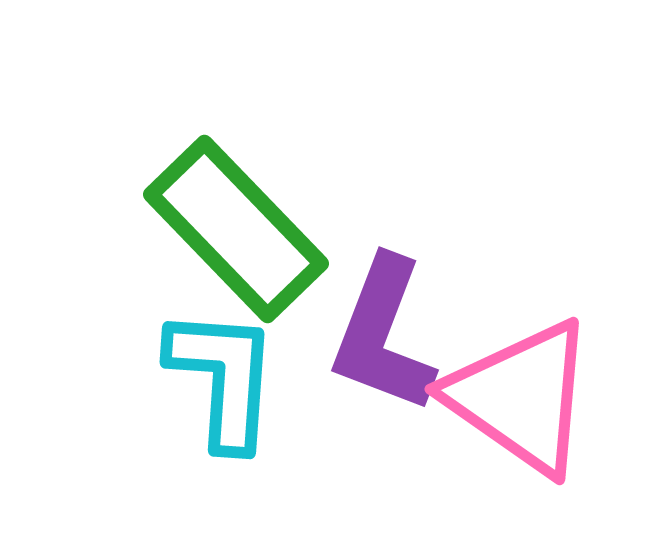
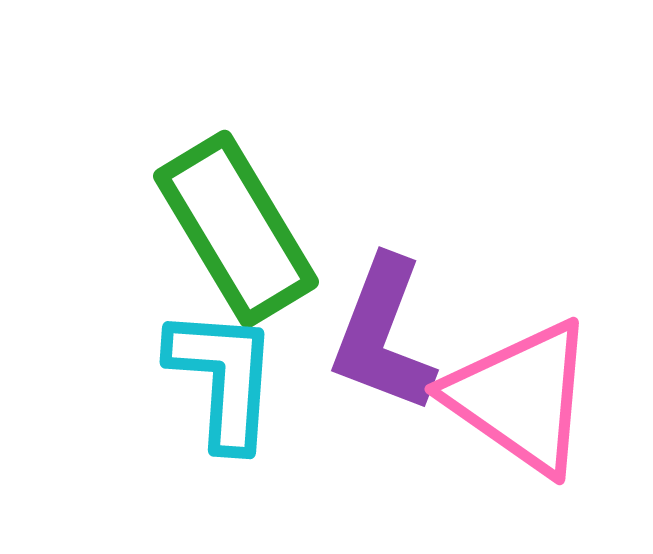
green rectangle: rotated 13 degrees clockwise
